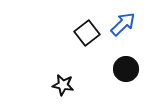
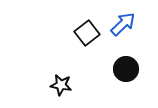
black star: moved 2 px left
